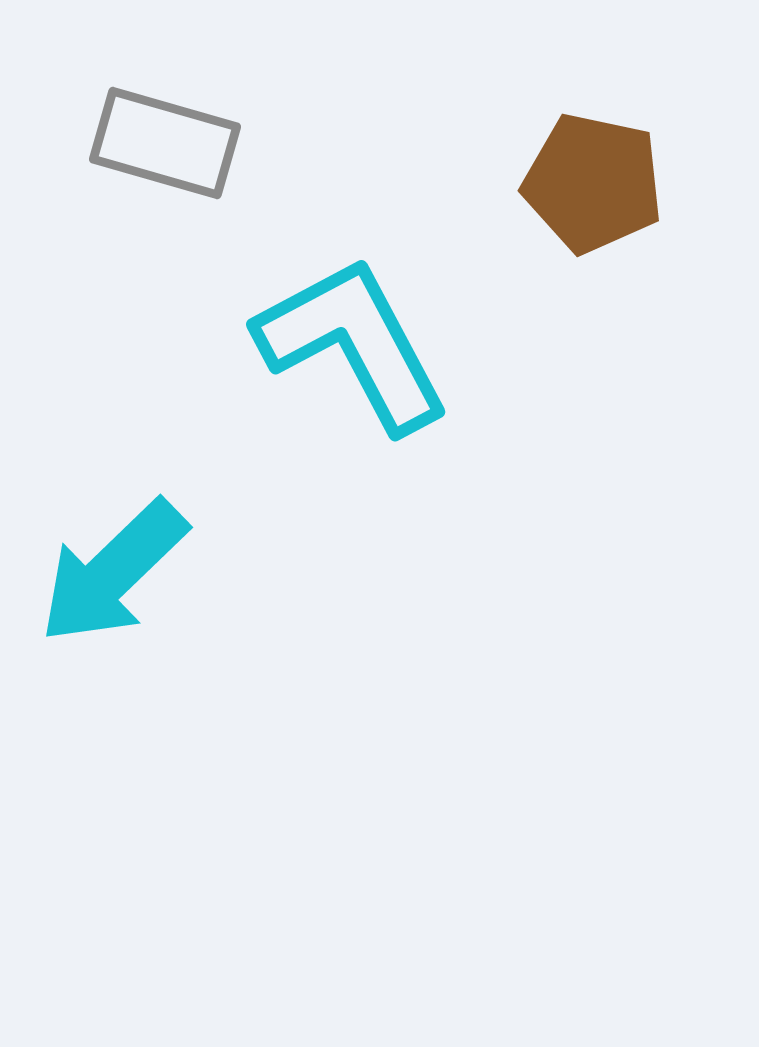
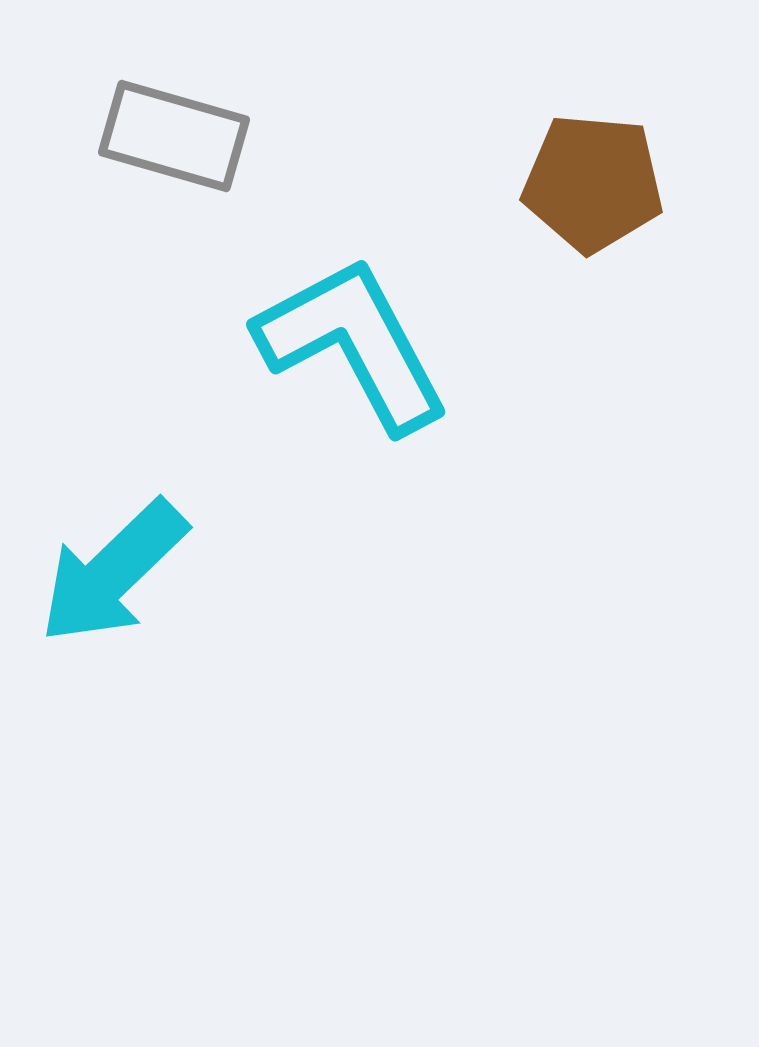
gray rectangle: moved 9 px right, 7 px up
brown pentagon: rotated 7 degrees counterclockwise
